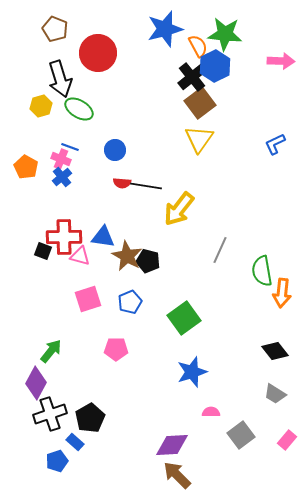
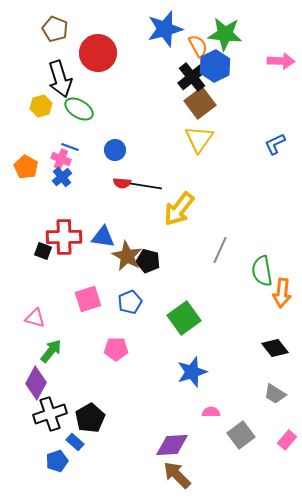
pink triangle at (80, 256): moved 45 px left, 62 px down
black diamond at (275, 351): moved 3 px up
